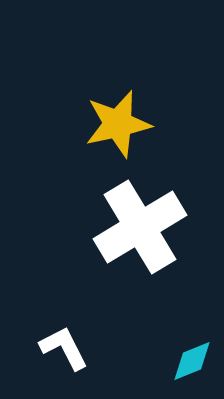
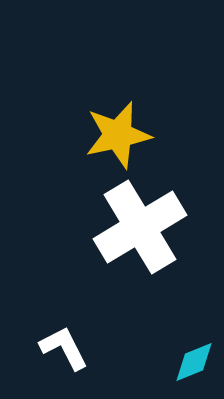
yellow star: moved 11 px down
cyan diamond: moved 2 px right, 1 px down
